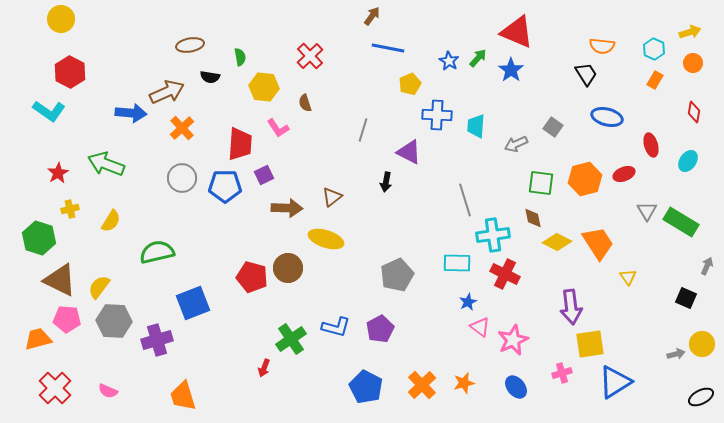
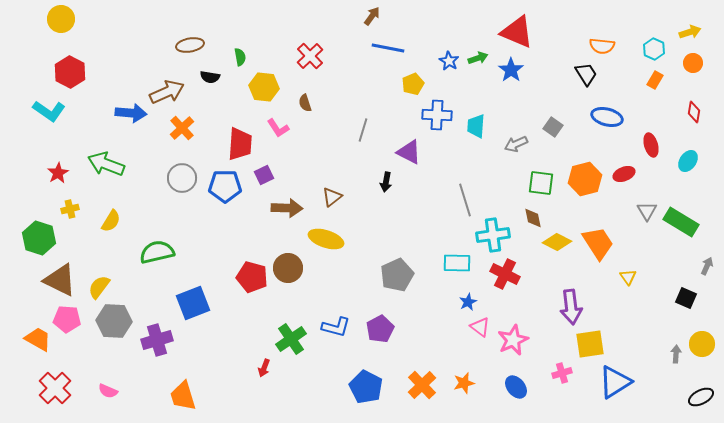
green arrow at (478, 58): rotated 30 degrees clockwise
yellow pentagon at (410, 84): moved 3 px right
orange trapezoid at (38, 339): rotated 44 degrees clockwise
gray arrow at (676, 354): rotated 72 degrees counterclockwise
